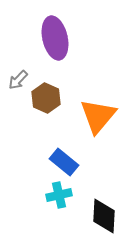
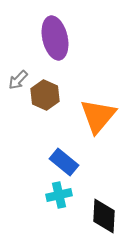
brown hexagon: moved 1 px left, 3 px up
